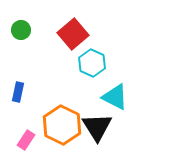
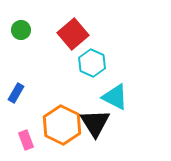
blue rectangle: moved 2 px left, 1 px down; rotated 18 degrees clockwise
black triangle: moved 2 px left, 4 px up
pink rectangle: rotated 54 degrees counterclockwise
